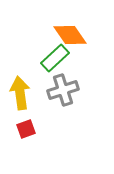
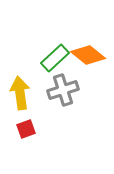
orange diamond: moved 18 px right, 20 px down; rotated 16 degrees counterclockwise
